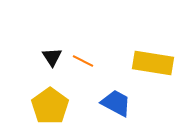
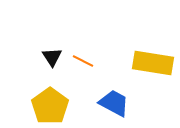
blue trapezoid: moved 2 px left
